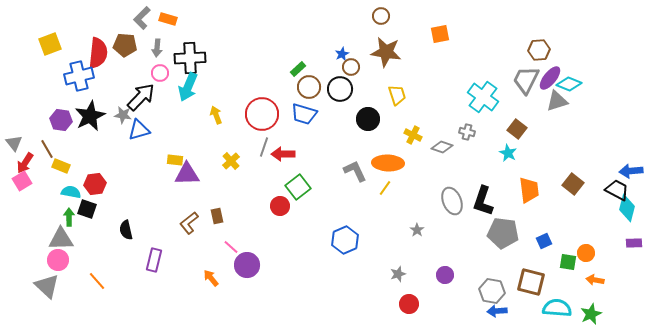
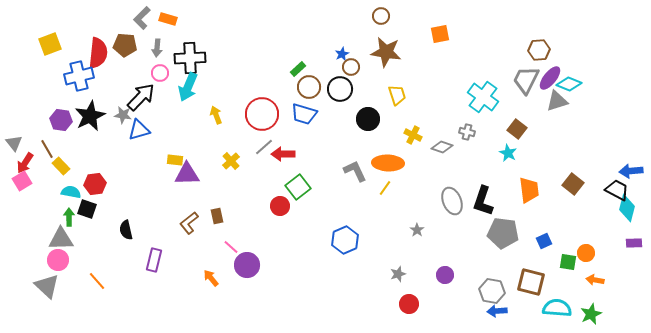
gray line at (264, 147): rotated 30 degrees clockwise
yellow rectangle at (61, 166): rotated 24 degrees clockwise
